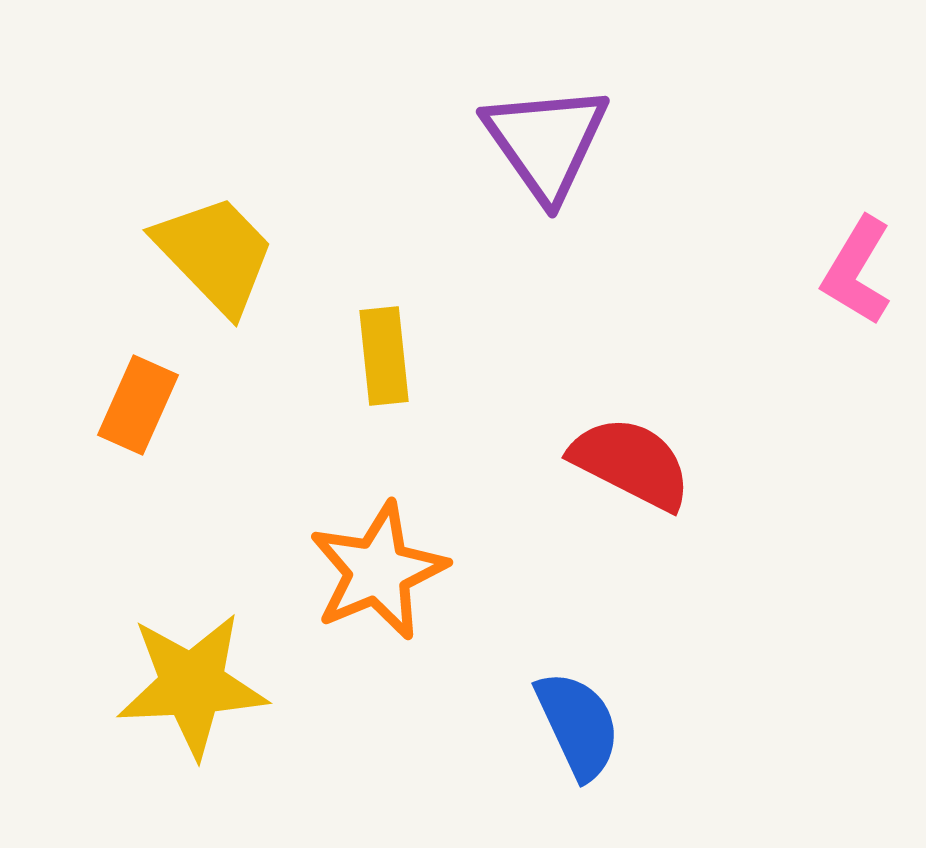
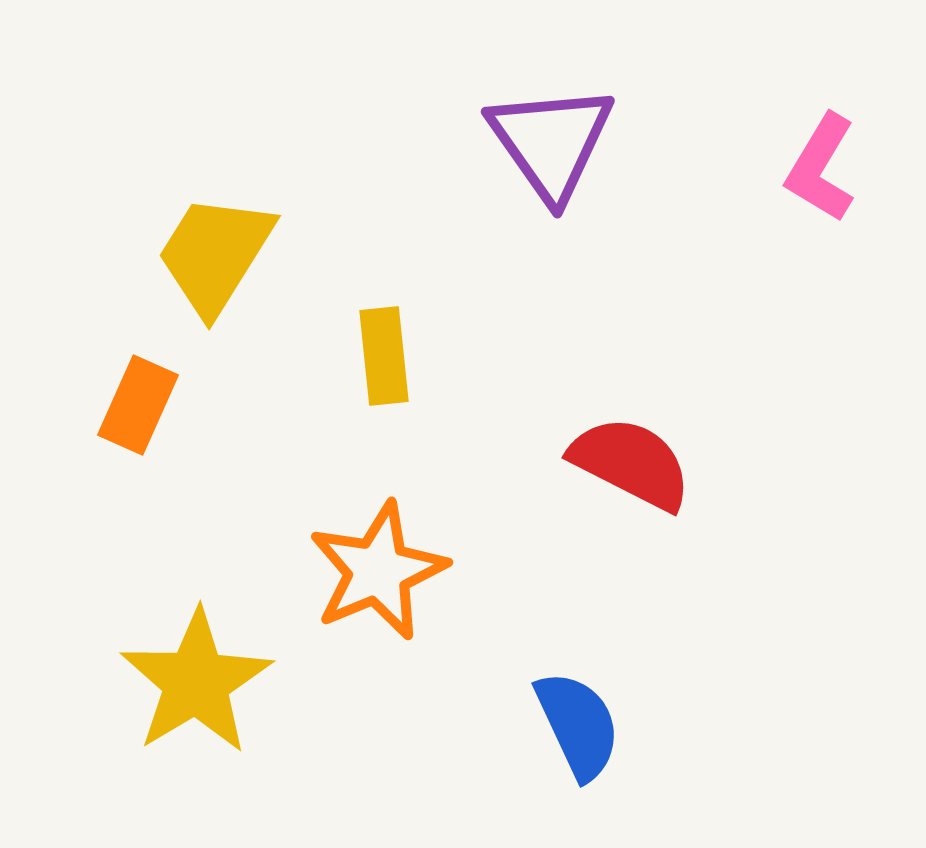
purple triangle: moved 5 px right
yellow trapezoid: rotated 104 degrees counterclockwise
pink L-shape: moved 36 px left, 103 px up
yellow star: moved 4 px right, 3 px up; rotated 28 degrees counterclockwise
